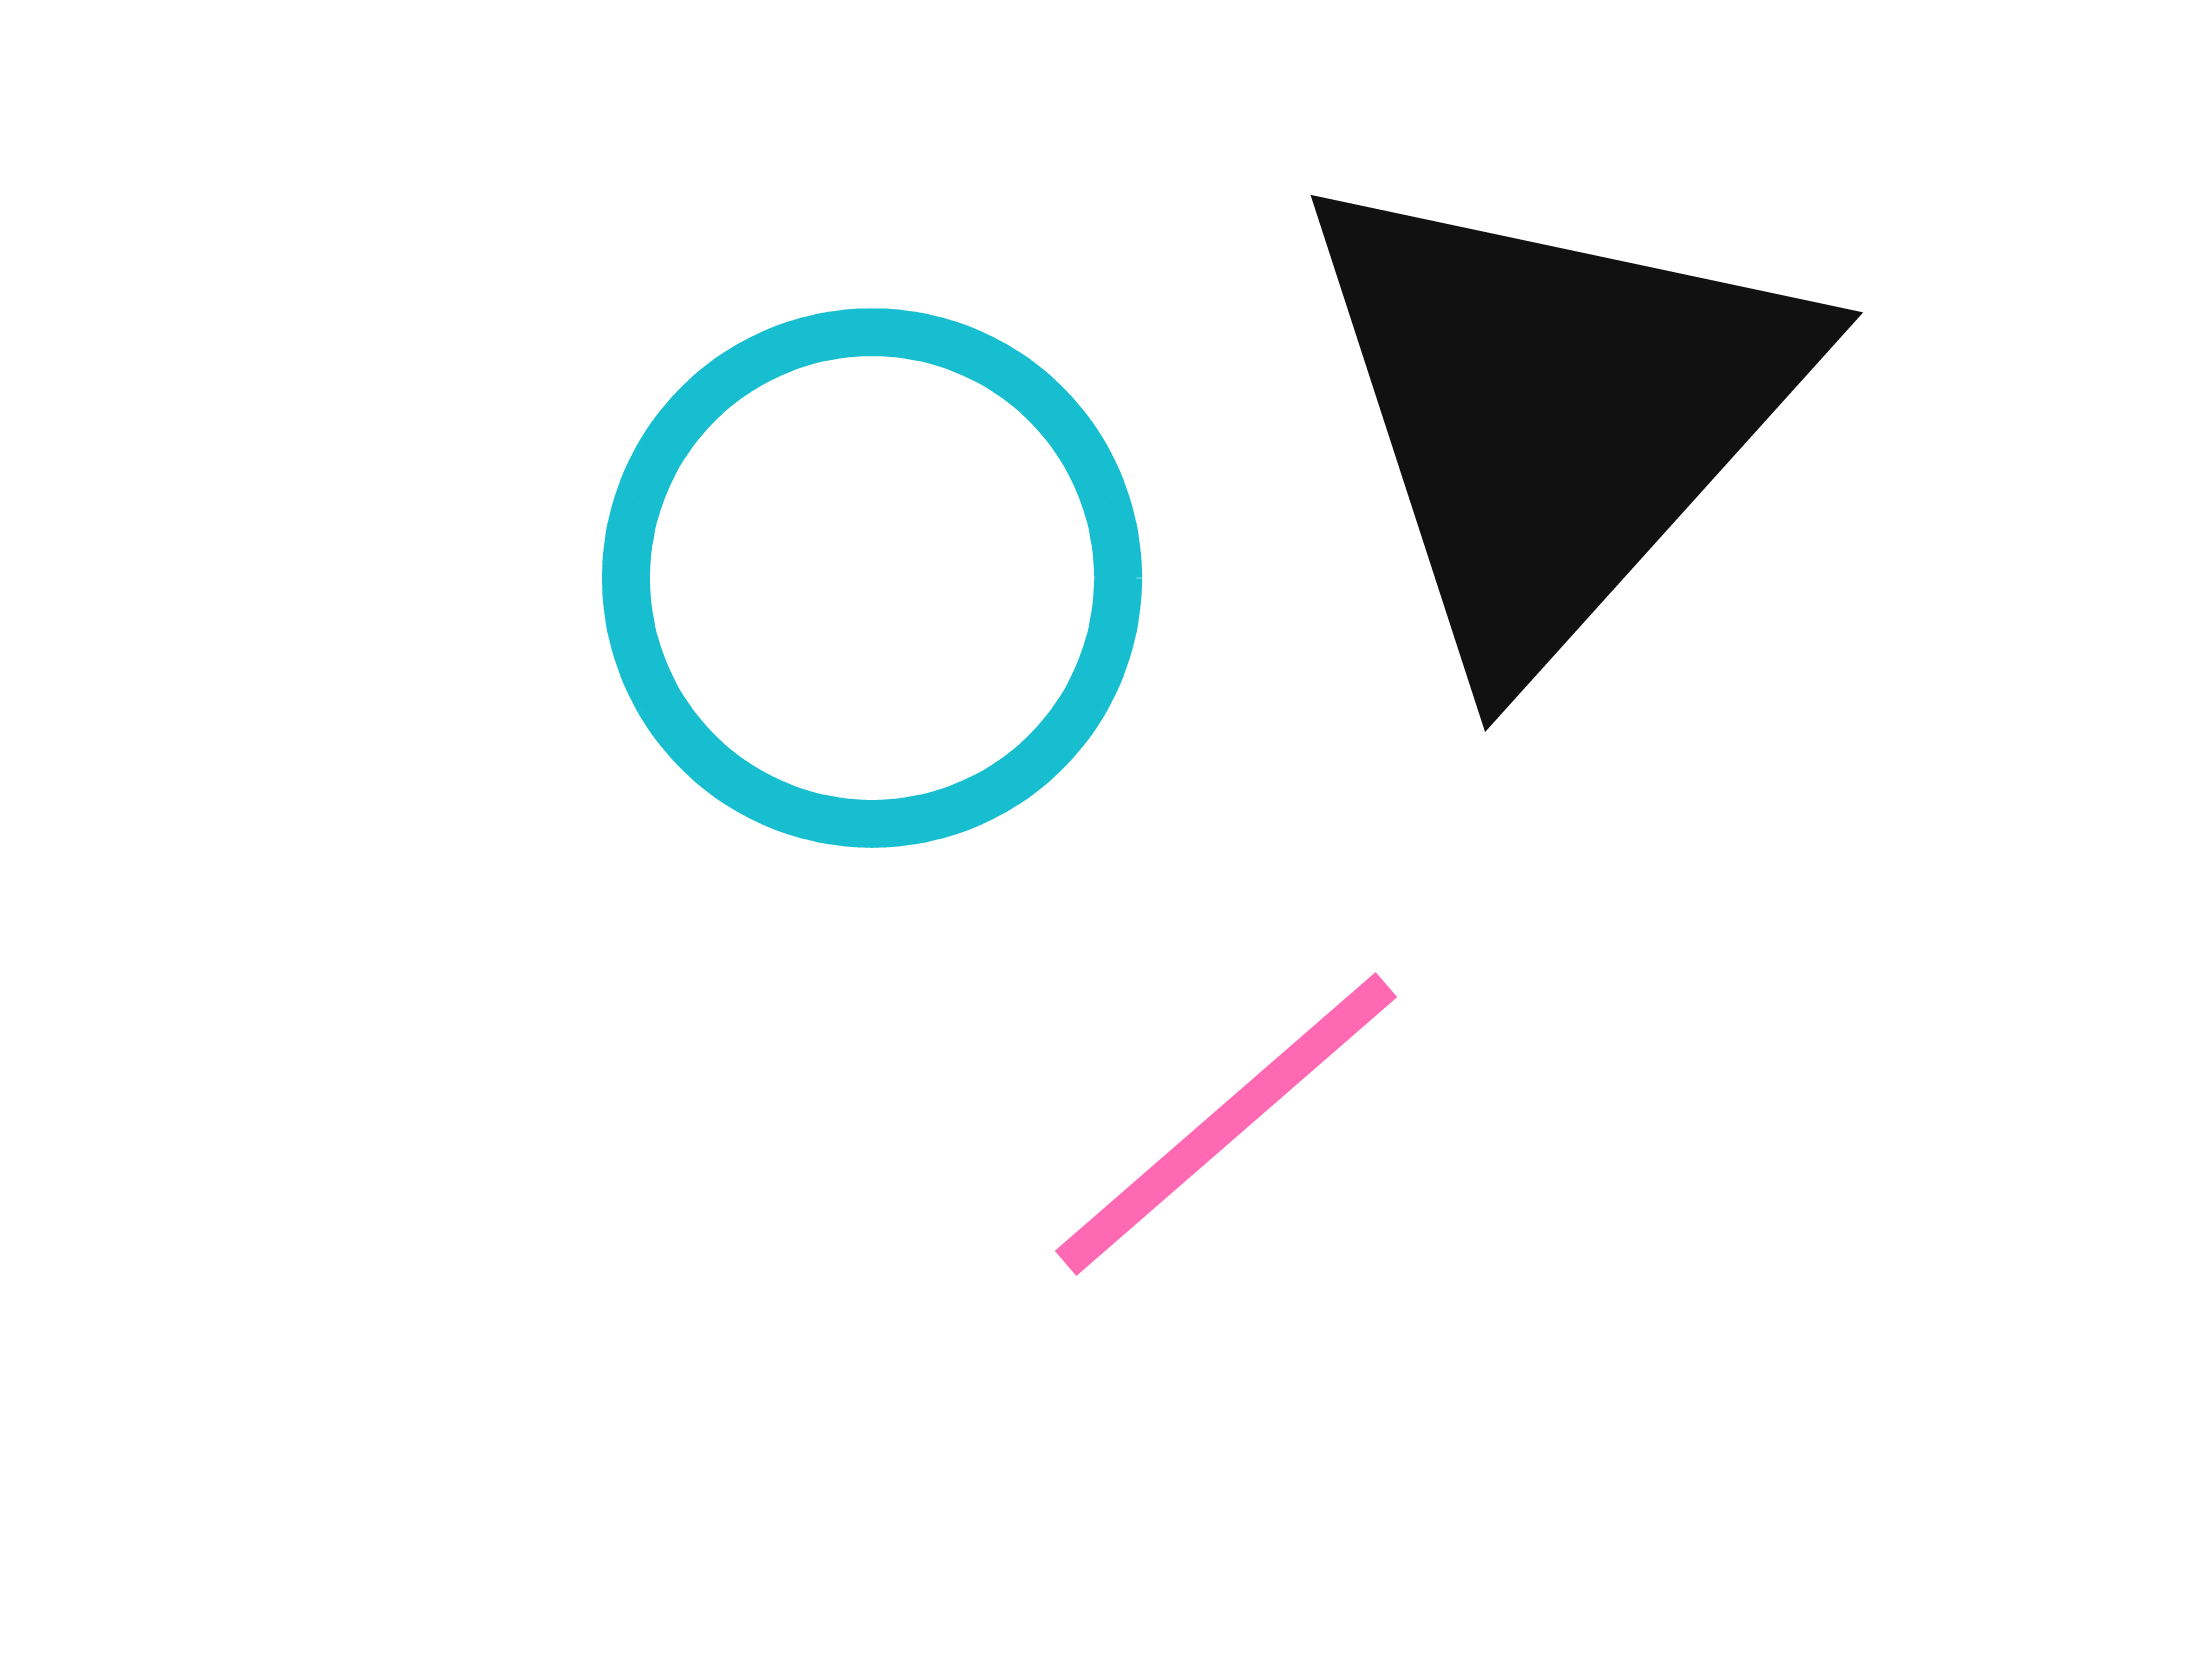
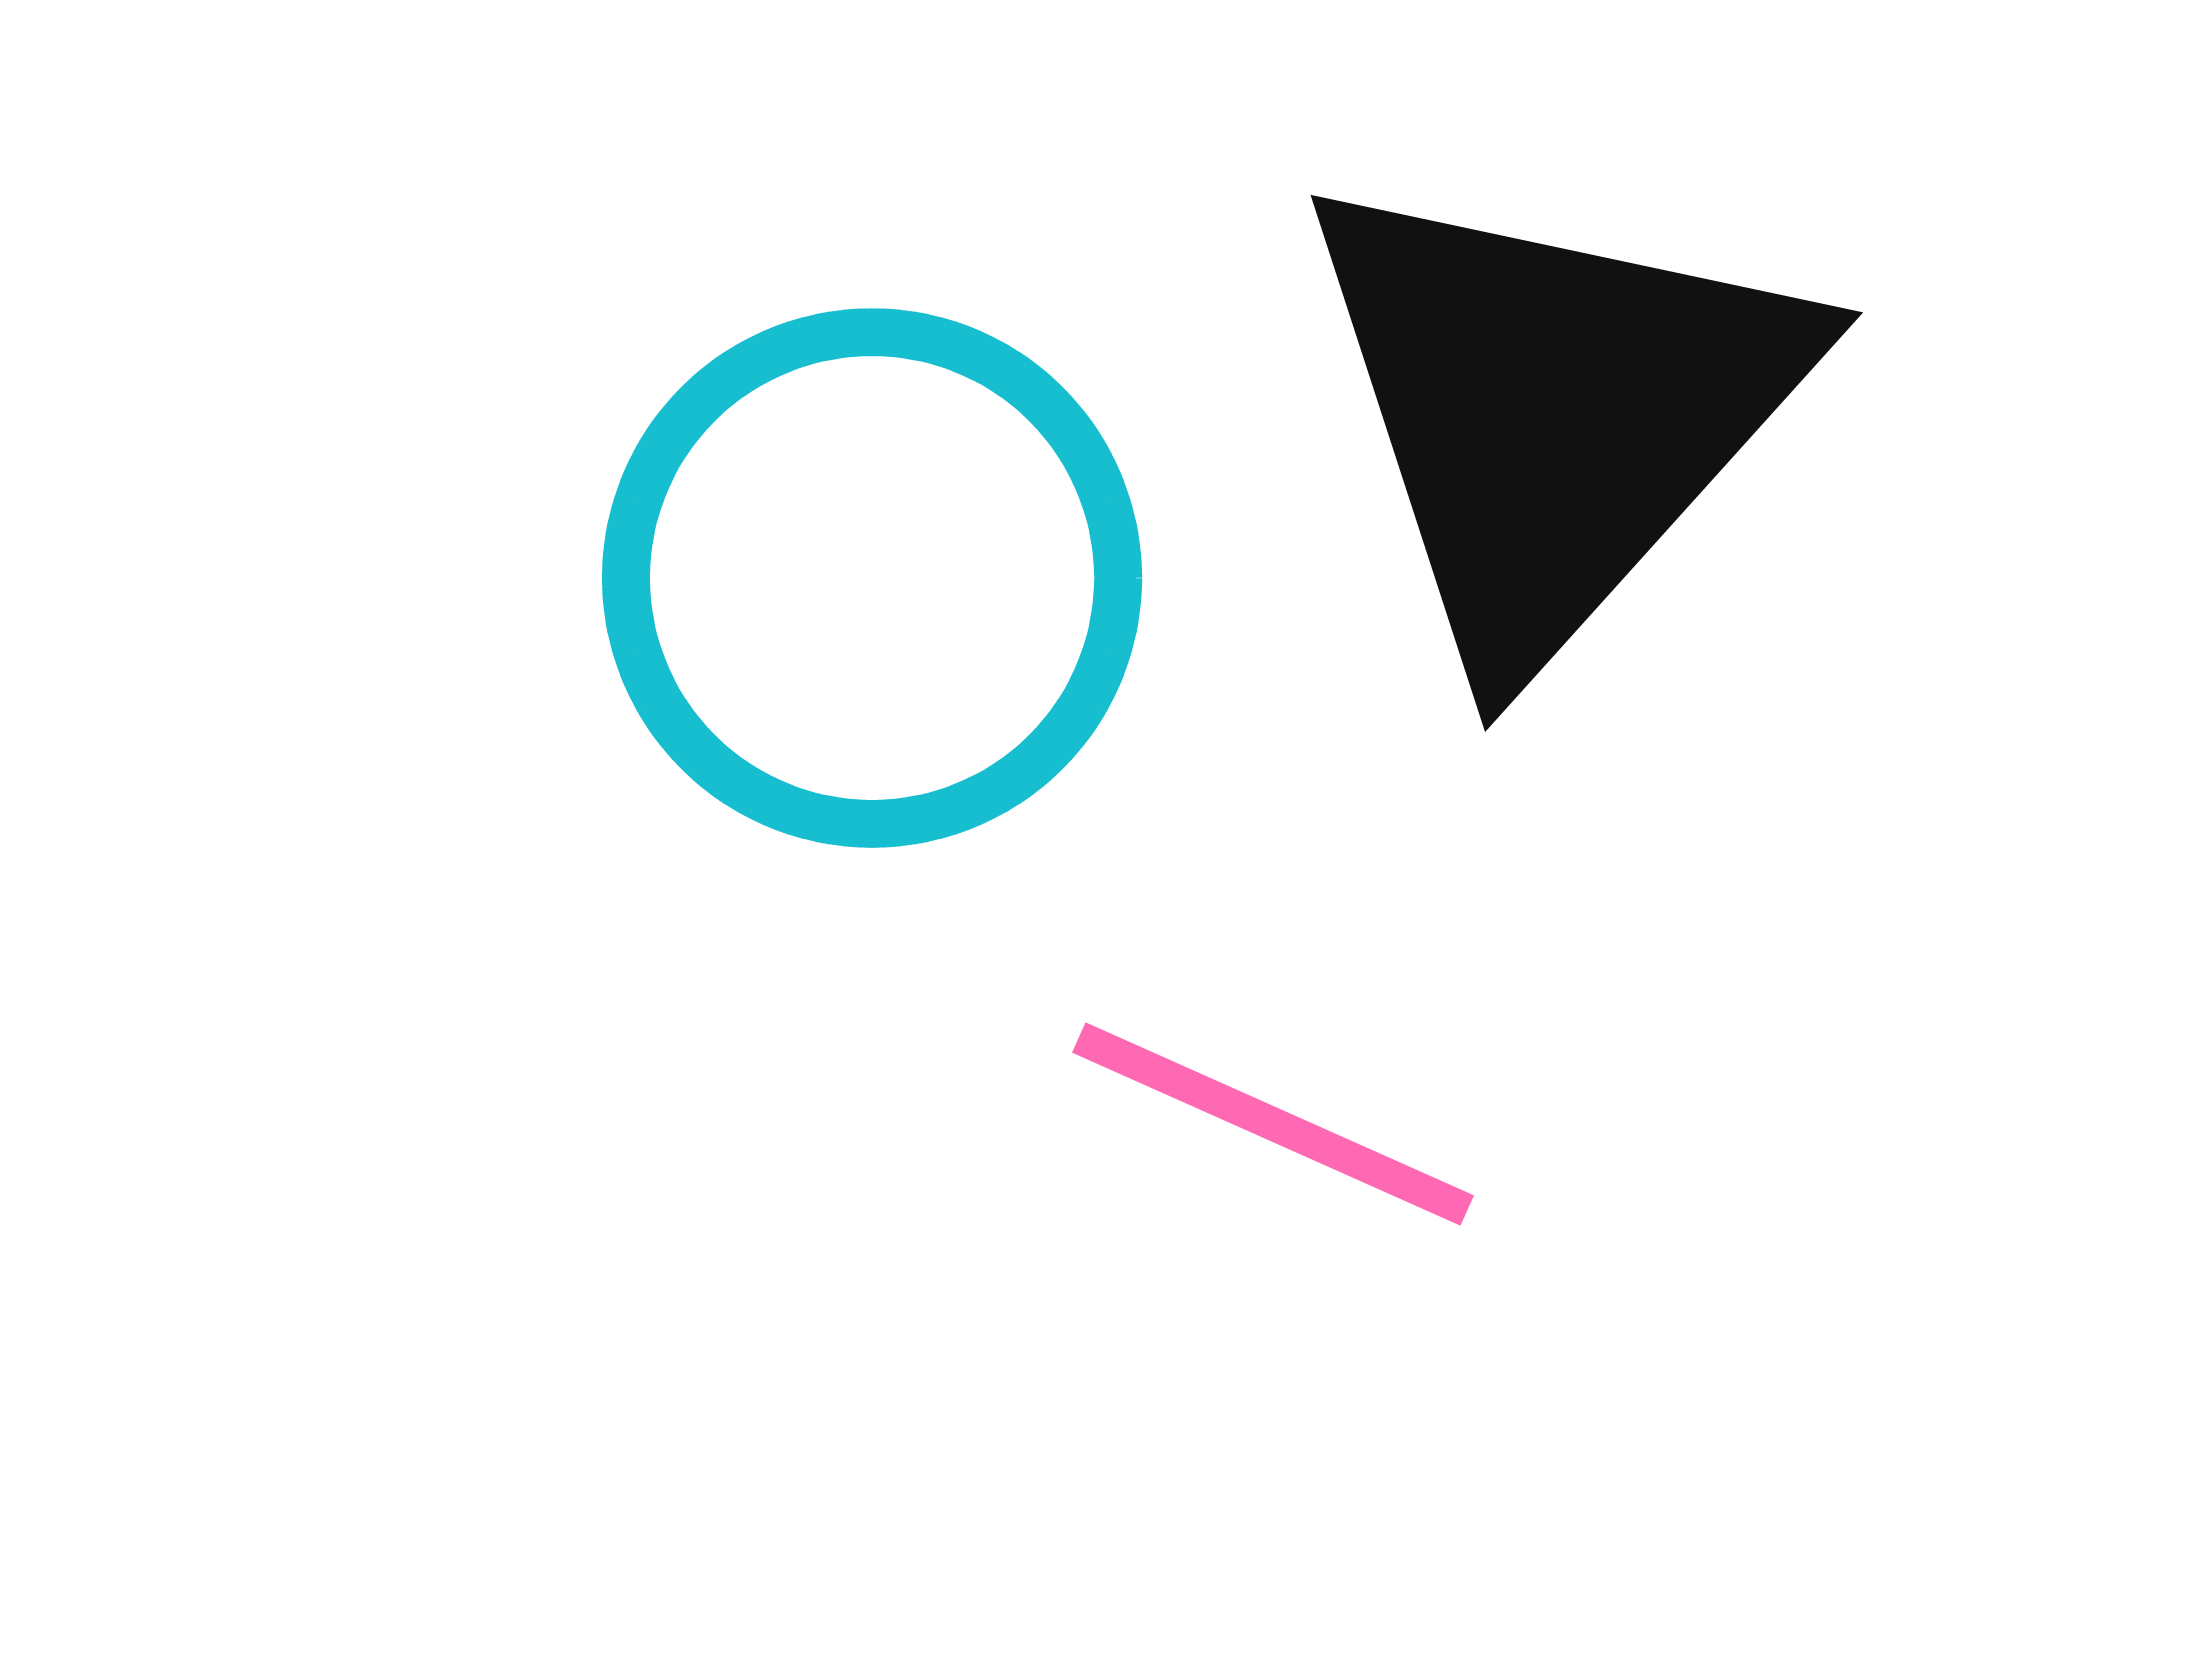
pink line: moved 47 px right; rotated 65 degrees clockwise
